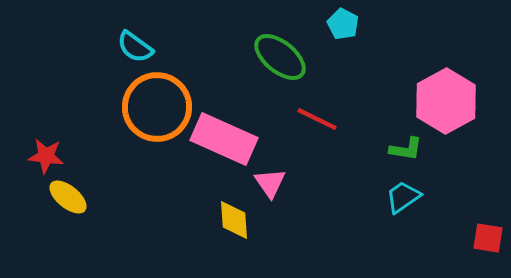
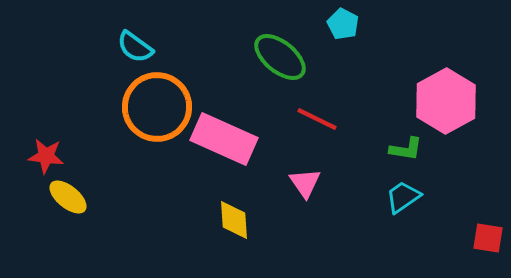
pink triangle: moved 35 px right
